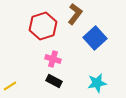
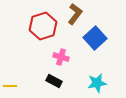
pink cross: moved 8 px right, 2 px up
yellow line: rotated 32 degrees clockwise
